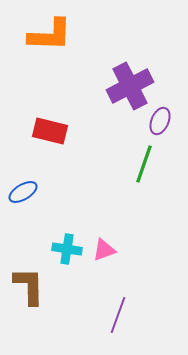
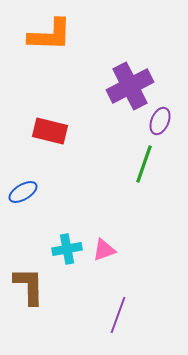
cyan cross: rotated 20 degrees counterclockwise
